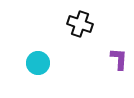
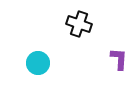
black cross: moved 1 px left
